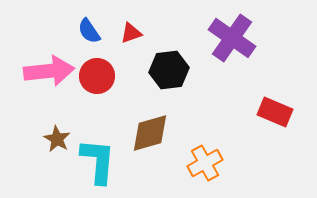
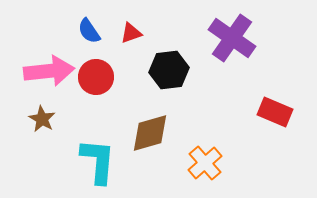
red circle: moved 1 px left, 1 px down
brown star: moved 15 px left, 20 px up
orange cross: rotated 12 degrees counterclockwise
